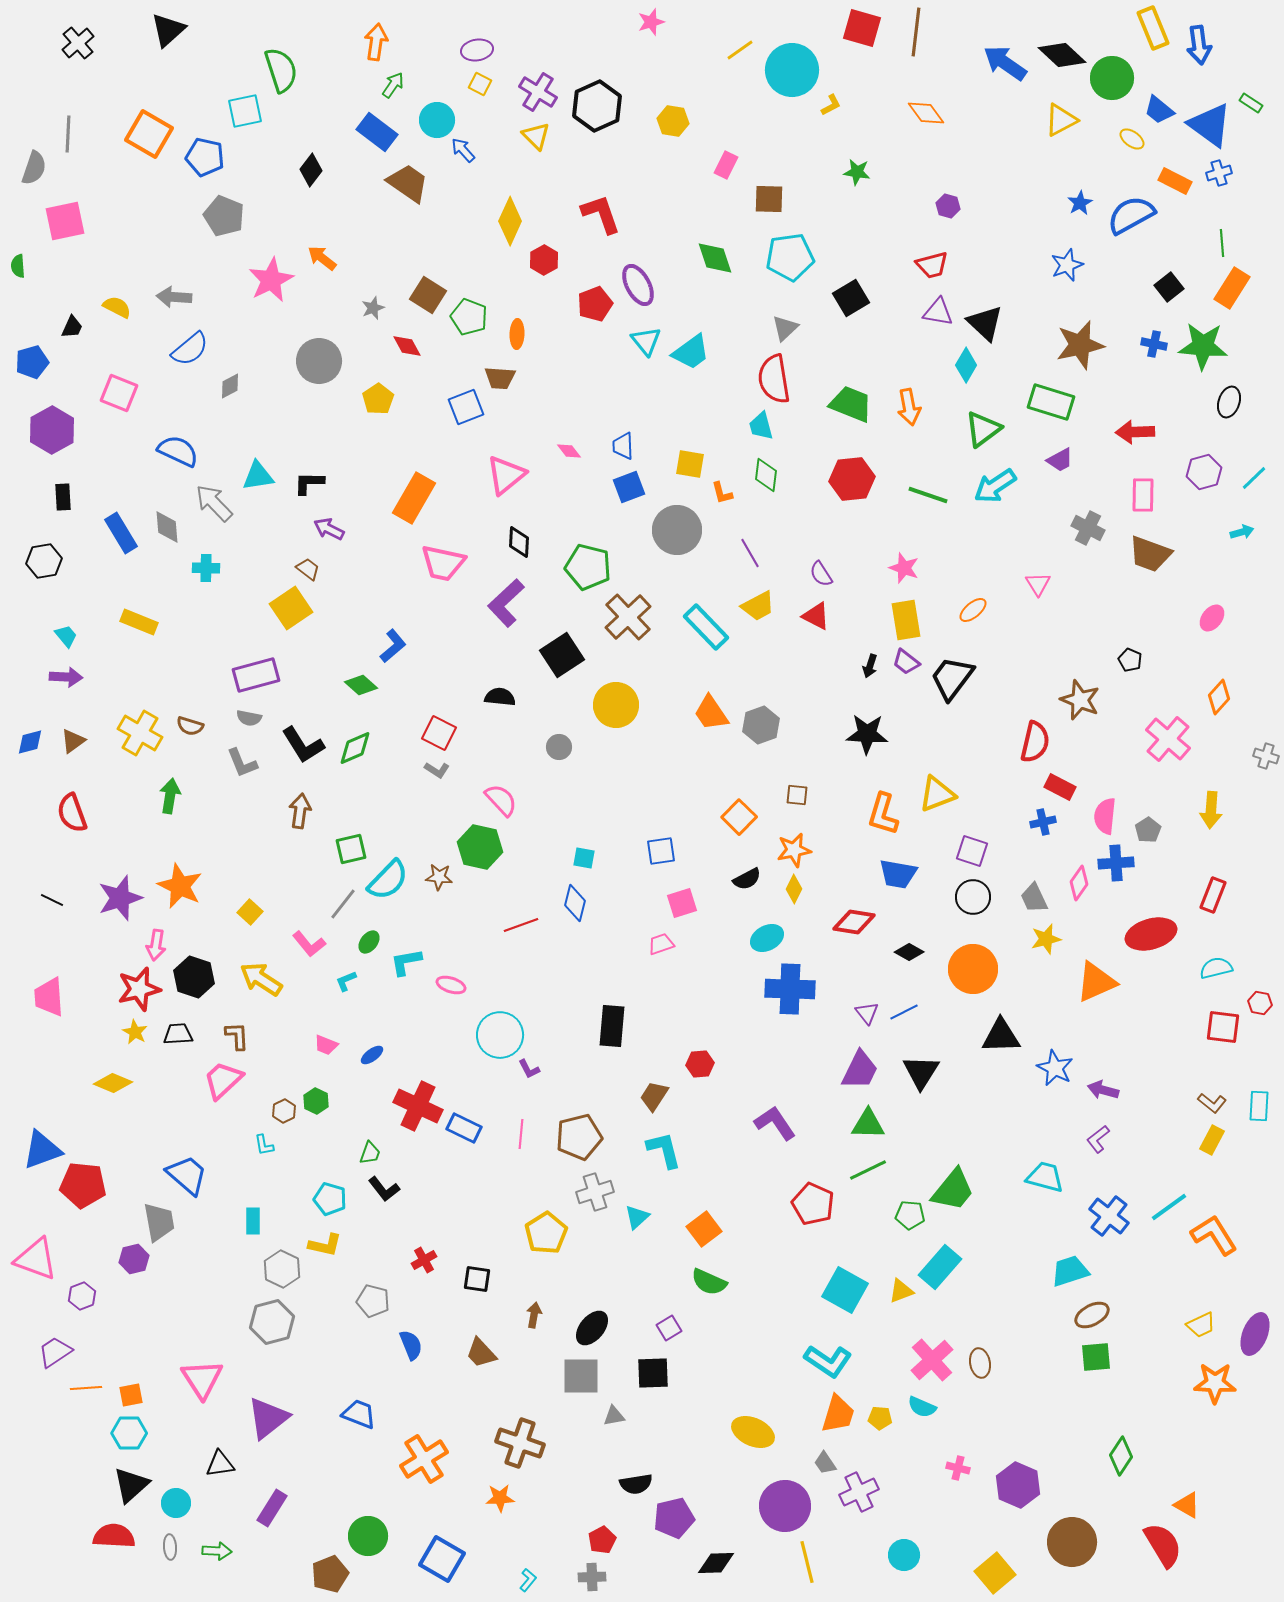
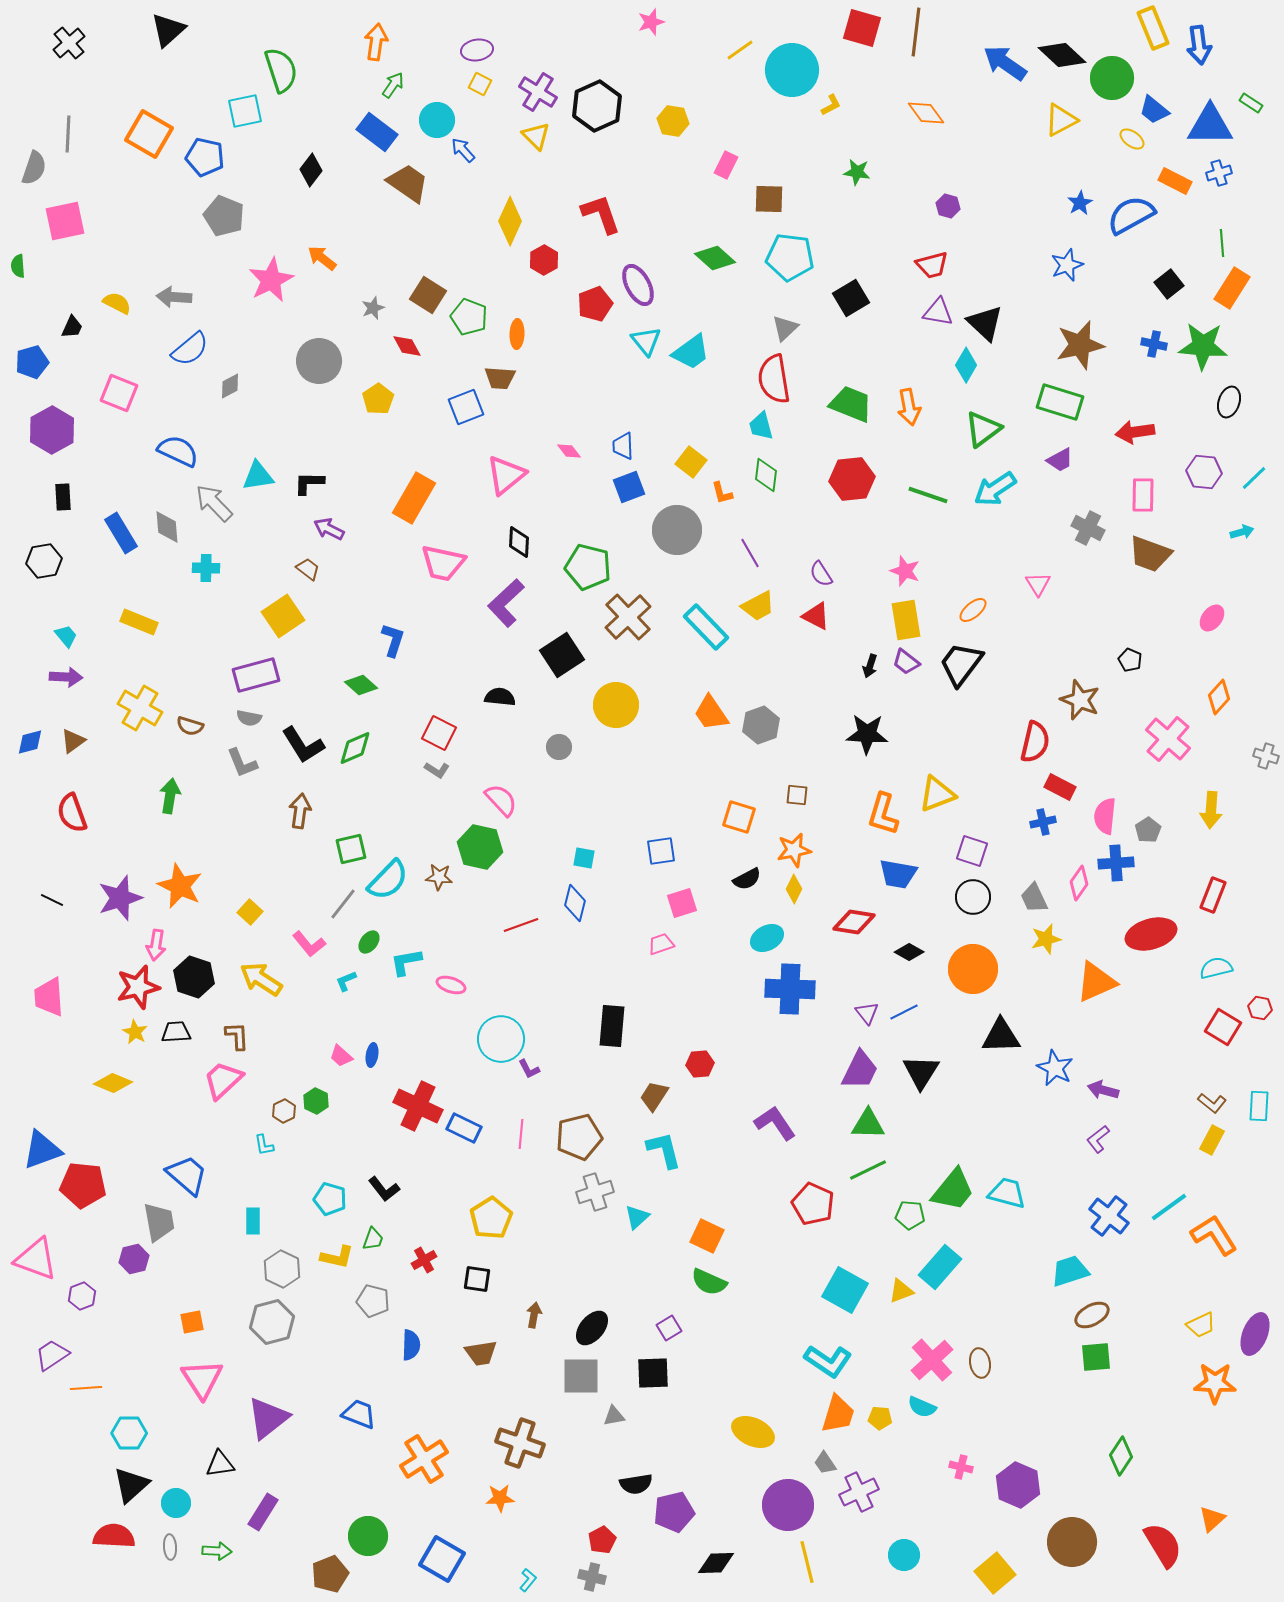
black cross at (78, 43): moved 9 px left
blue trapezoid at (1159, 110): moved 5 px left
blue triangle at (1210, 125): rotated 36 degrees counterclockwise
cyan pentagon at (790, 257): rotated 15 degrees clockwise
green diamond at (715, 258): rotated 30 degrees counterclockwise
black square at (1169, 287): moved 3 px up
yellow semicircle at (117, 307): moved 4 px up
green rectangle at (1051, 402): moved 9 px right
red arrow at (1135, 432): rotated 6 degrees counterclockwise
yellow square at (690, 464): moved 1 px right, 2 px up; rotated 28 degrees clockwise
purple hexagon at (1204, 472): rotated 20 degrees clockwise
cyan arrow at (995, 486): moved 3 px down
pink star at (904, 568): moved 1 px right, 3 px down
yellow square at (291, 608): moved 8 px left, 8 px down
blue L-shape at (393, 646): moved 6 px up; rotated 32 degrees counterclockwise
black trapezoid at (952, 678): moved 9 px right, 14 px up
yellow cross at (140, 733): moved 25 px up
orange square at (739, 817): rotated 28 degrees counterclockwise
red star at (139, 989): moved 1 px left, 2 px up
red hexagon at (1260, 1003): moved 5 px down
red square at (1223, 1027): rotated 24 degrees clockwise
black trapezoid at (178, 1034): moved 2 px left, 2 px up
cyan circle at (500, 1035): moved 1 px right, 4 px down
pink trapezoid at (326, 1045): moved 15 px right, 11 px down; rotated 20 degrees clockwise
blue ellipse at (372, 1055): rotated 45 degrees counterclockwise
green trapezoid at (370, 1153): moved 3 px right, 86 px down
cyan trapezoid at (1045, 1177): moved 38 px left, 16 px down
orange square at (704, 1229): moved 3 px right, 7 px down; rotated 28 degrees counterclockwise
yellow pentagon at (546, 1233): moved 55 px left, 15 px up
yellow L-shape at (325, 1245): moved 12 px right, 12 px down
blue semicircle at (411, 1345): rotated 24 degrees clockwise
purple trapezoid at (55, 1352): moved 3 px left, 3 px down
brown trapezoid at (481, 1353): rotated 56 degrees counterclockwise
orange square at (131, 1395): moved 61 px right, 73 px up
pink cross at (958, 1468): moved 3 px right, 1 px up
orange triangle at (1187, 1505): moved 25 px right, 14 px down; rotated 48 degrees clockwise
purple circle at (785, 1506): moved 3 px right, 1 px up
purple rectangle at (272, 1508): moved 9 px left, 4 px down
purple pentagon at (674, 1518): moved 6 px up
gray cross at (592, 1577): rotated 16 degrees clockwise
